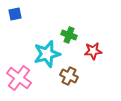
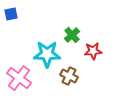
blue square: moved 4 px left
green cross: moved 3 px right; rotated 28 degrees clockwise
cyan star: rotated 16 degrees clockwise
